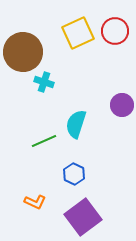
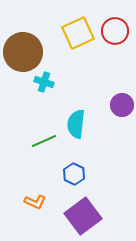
cyan semicircle: rotated 12 degrees counterclockwise
purple square: moved 1 px up
